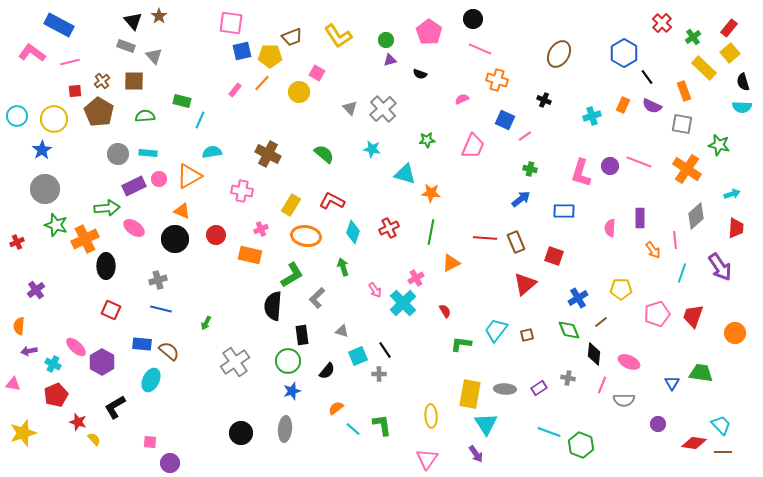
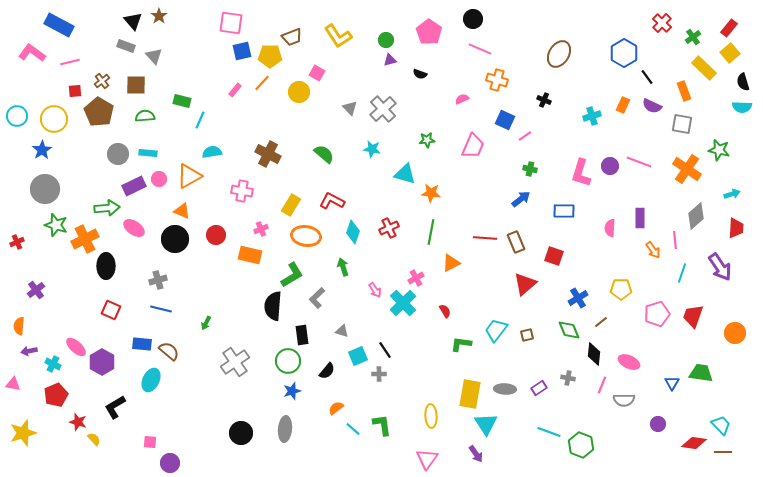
brown square at (134, 81): moved 2 px right, 4 px down
green star at (719, 145): moved 5 px down
